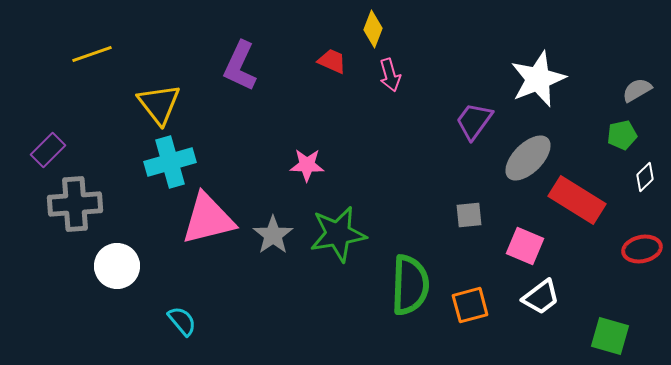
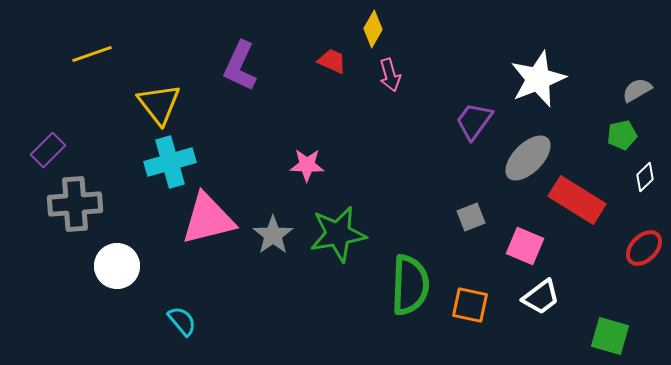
yellow diamond: rotated 9 degrees clockwise
gray square: moved 2 px right, 2 px down; rotated 16 degrees counterclockwise
red ellipse: moved 2 px right, 1 px up; rotated 33 degrees counterclockwise
orange square: rotated 27 degrees clockwise
